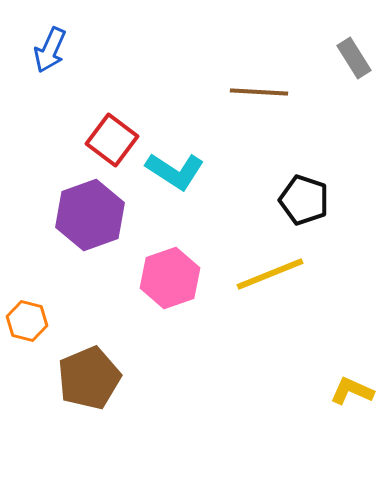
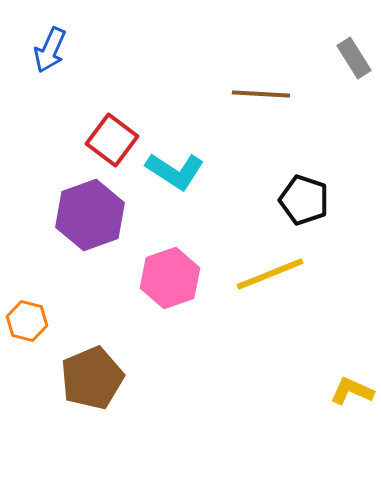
brown line: moved 2 px right, 2 px down
brown pentagon: moved 3 px right
